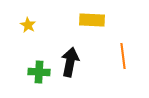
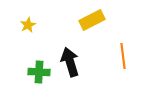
yellow rectangle: rotated 30 degrees counterclockwise
yellow star: rotated 14 degrees clockwise
black arrow: rotated 28 degrees counterclockwise
